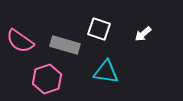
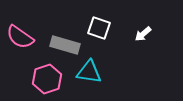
white square: moved 1 px up
pink semicircle: moved 4 px up
cyan triangle: moved 17 px left
